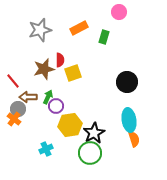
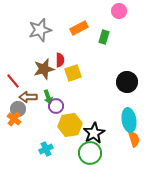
pink circle: moved 1 px up
green arrow: rotated 136 degrees clockwise
